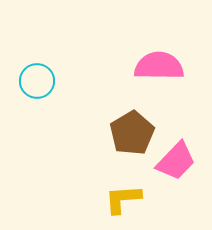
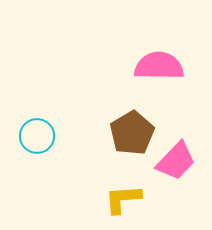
cyan circle: moved 55 px down
